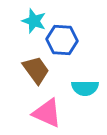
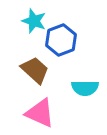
blue hexagon: moved 1 px left; rotated 24 degrees counterclockwise
brown trapezoid: moved 1 px left; rotated 12 degrees counterclockwise
pink triangle: moved 7 px left
